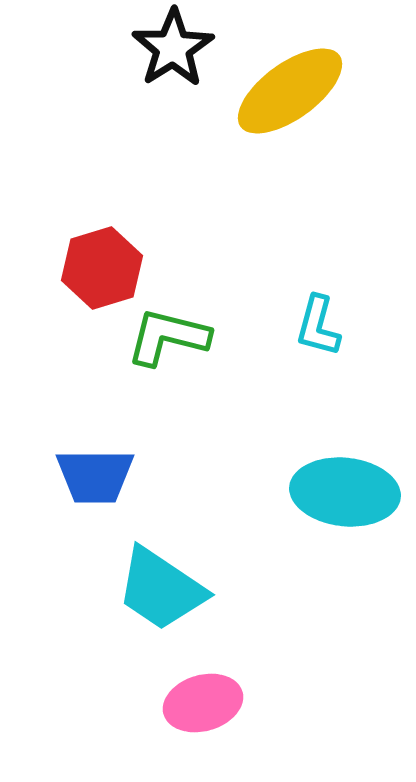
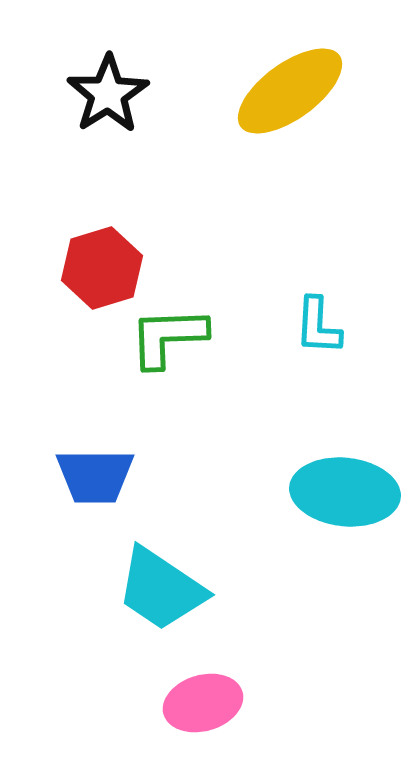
black star: moved 65 px left, 46 px down
cyan L-shape: rotated 12 degrees counterclockwise
green L-shape: rotated 16 degrees counterclockwise
